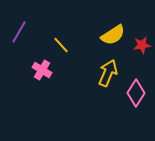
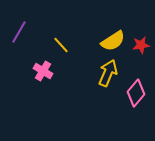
yellow semicircle: moved 6 px down
red star: moved 1 px left
pink cross: moved 1 px right, 1 px down
pink diamond: rotated 8 degrees clockwise
